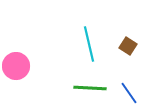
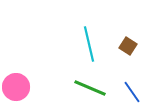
pink circle: moved 21 px down
green line: rotated 20 degrees clockwise
blue line: moved 3 px right, 1 px up
